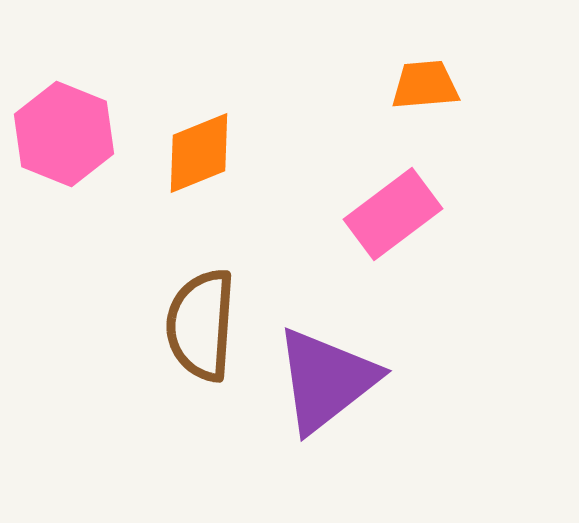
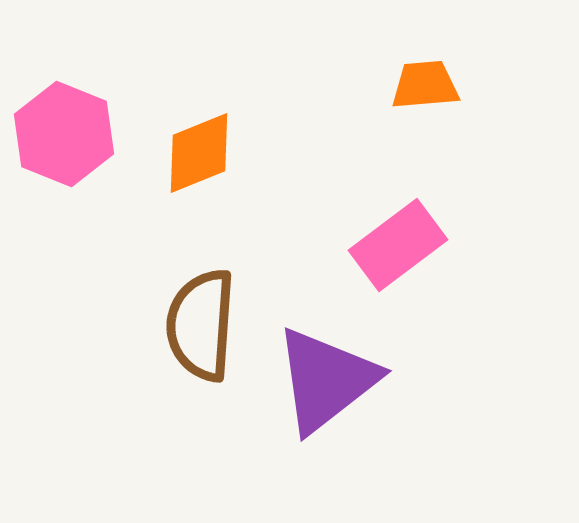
pink rectangle: moved 5 px right, 31 px down
